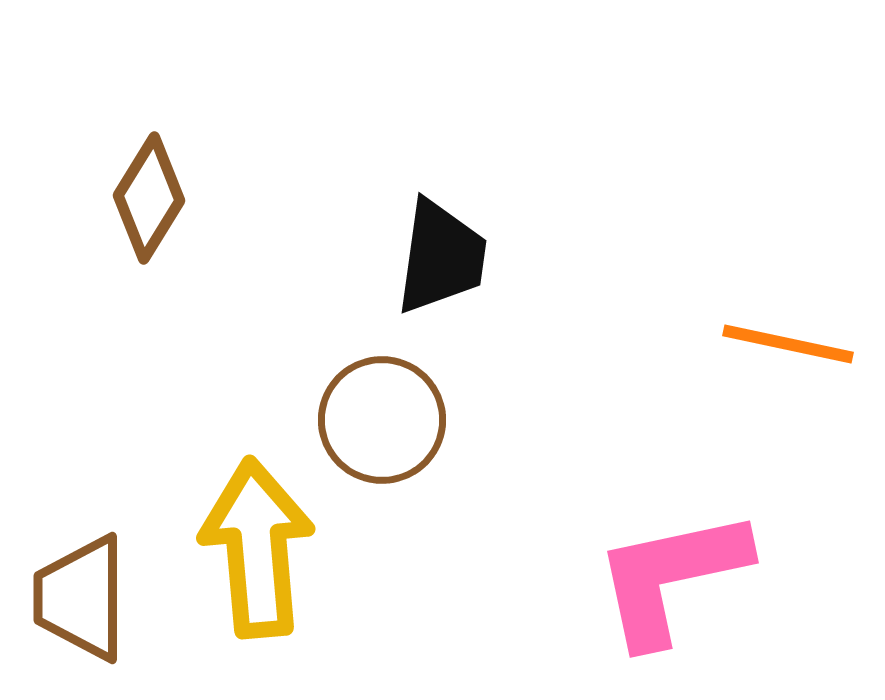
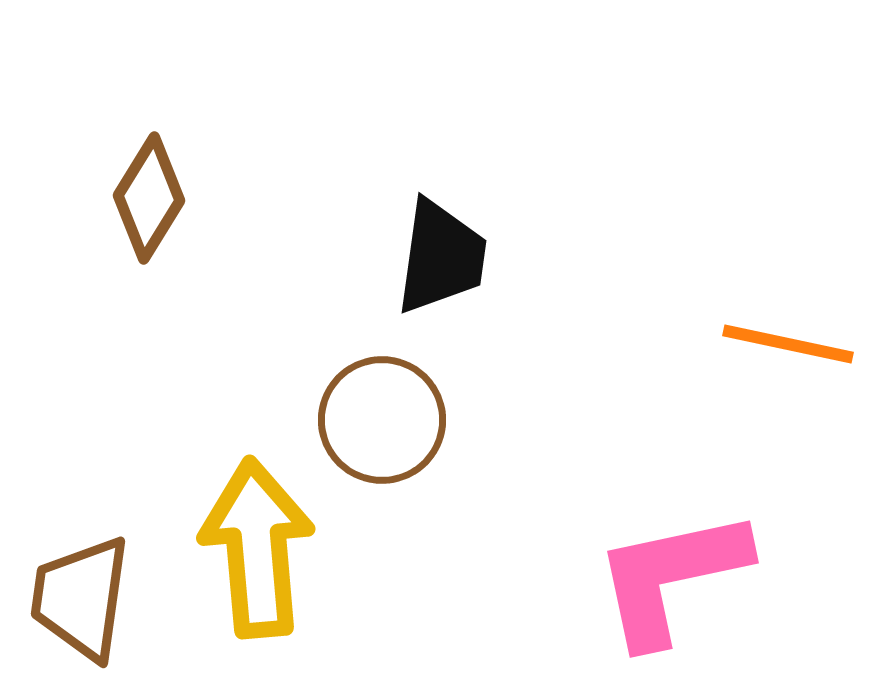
brown trapezoid: rotated 8 degrees clockwise
